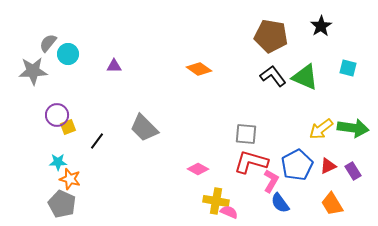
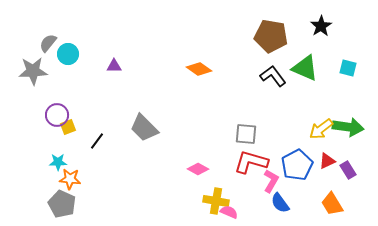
green triangle: moved 9 px up
green arrow: moved 5 px left, 1 px up
red triangle: moved 1 px left, 5 px up
purple rectangle: moved 5 px left, 1 px up
orange star: rotated 10 degrees counterclockwise
